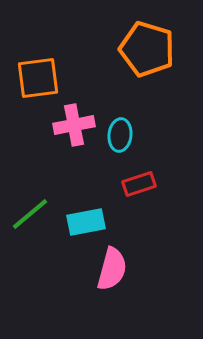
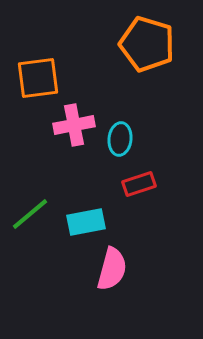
orange pentagon: moved 5 px up
cyan ellipse: moved 4 px down
